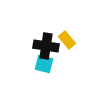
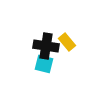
yellow rectangle: moved 2 px down
